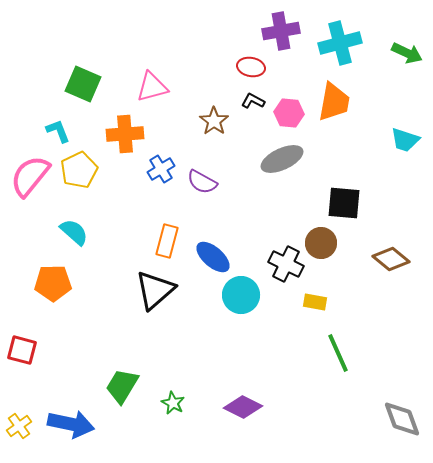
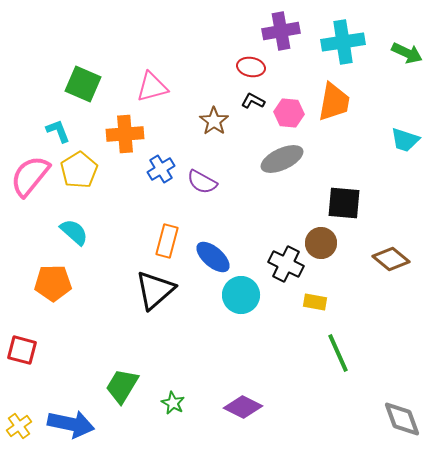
cyan cross: moved 3 px right, 1 px up; rotated 6 degrees clockwise
yellow pentagon: rotated 6 degrees counterclockwise
